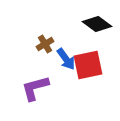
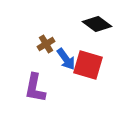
brown cross: moved 1 px right
red square: rotated 28 degrees clockwise
purple L-shape: rotated 64 degrees counterclockwise
